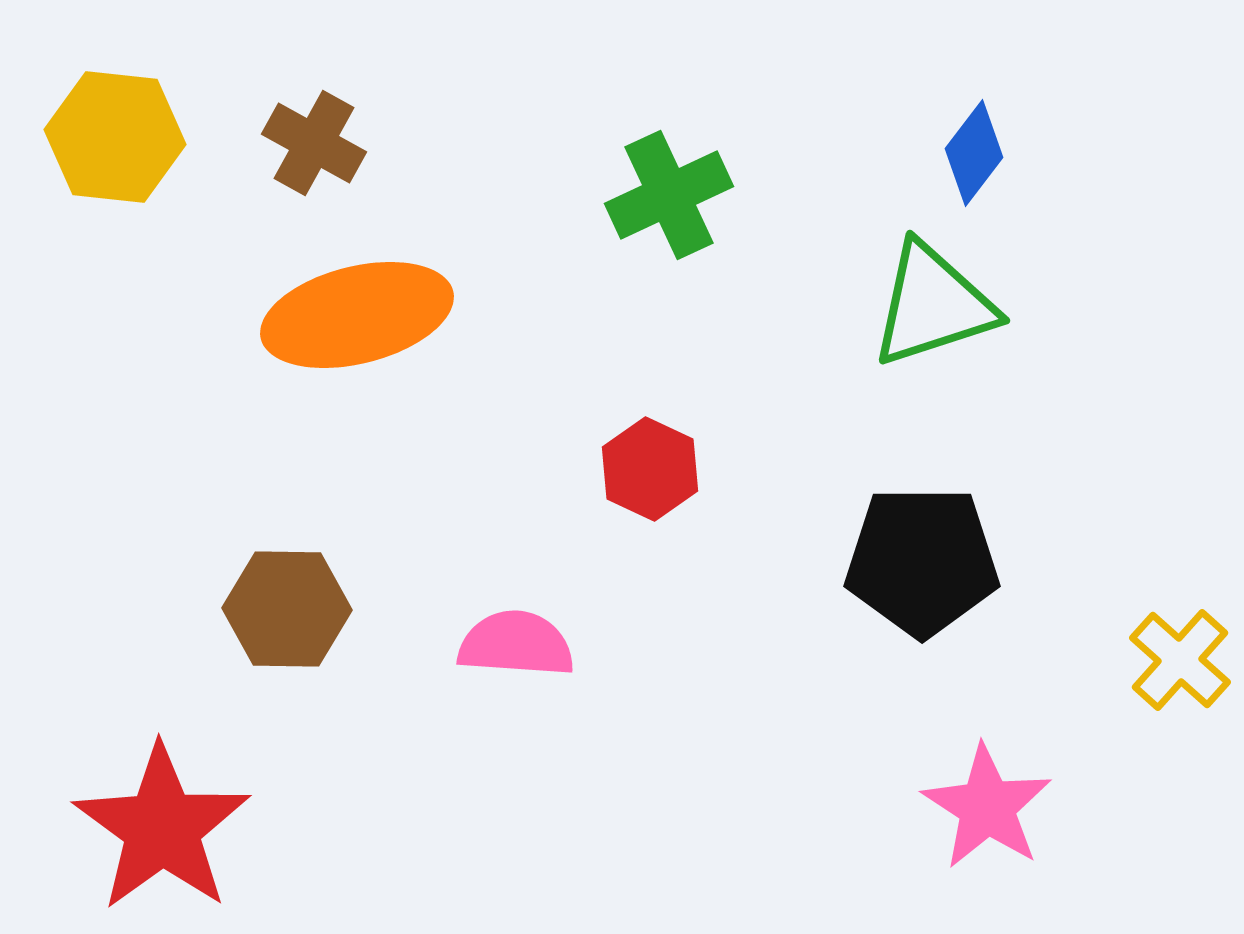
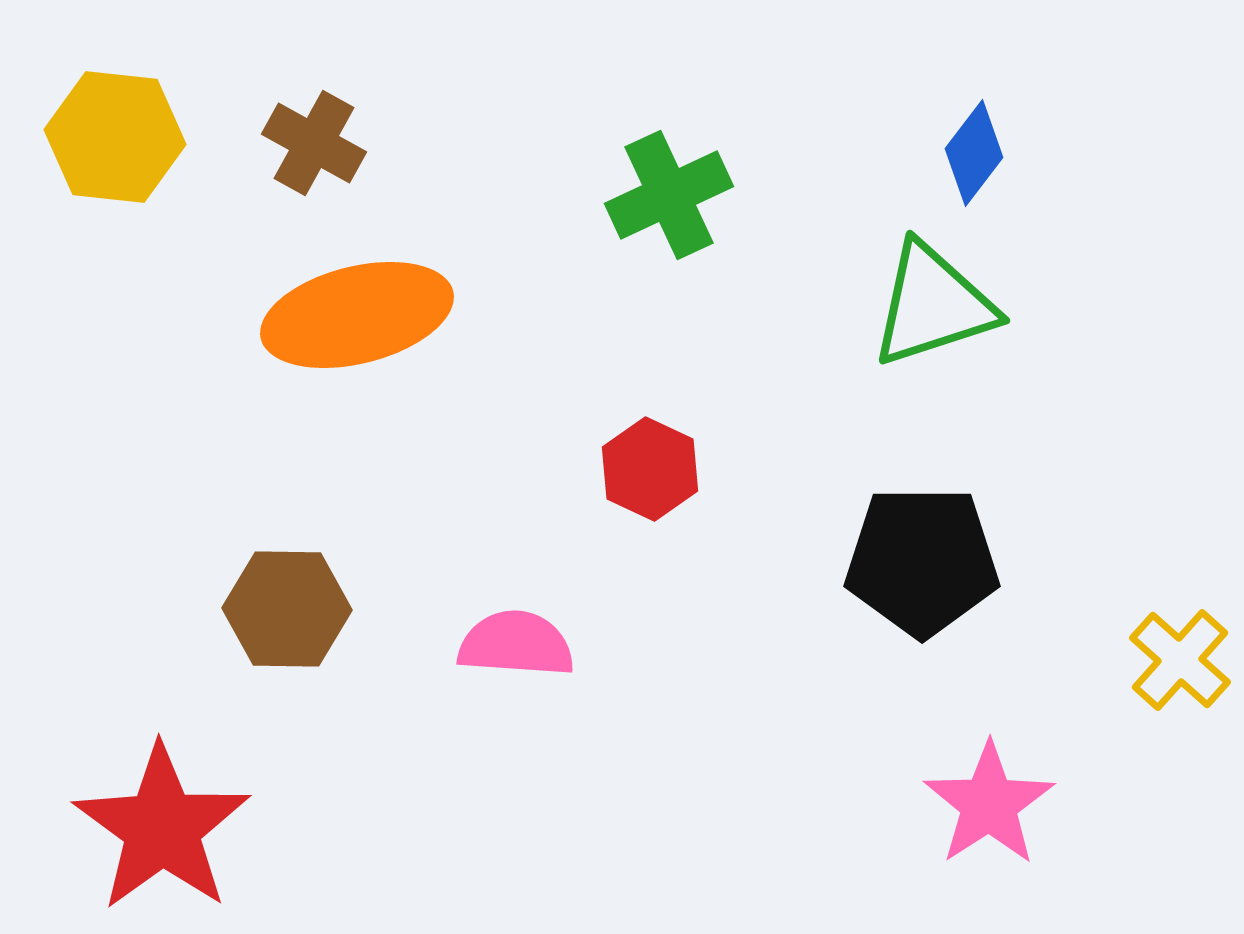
pink star: moved 2 px right, 3 px up; rotated 6 degrees clockwise
